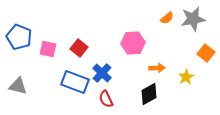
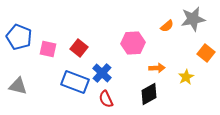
orange semicircle: moved 8 px down
